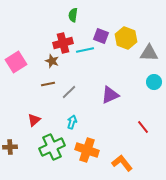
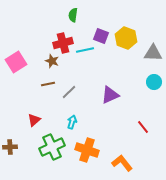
gray triangle: moved 4 px right
